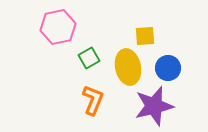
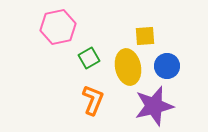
blue circle: moved 1 px left, 2 px up
